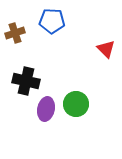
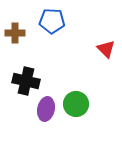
brown cross: rotated 18 degrees clockwise
